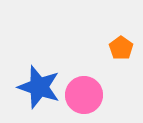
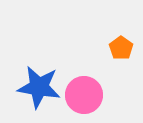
blue star: rotated 9 degrees counterclockwise
